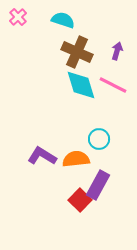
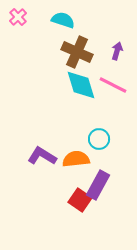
red square: rotated 10 degrees counterclockwise
